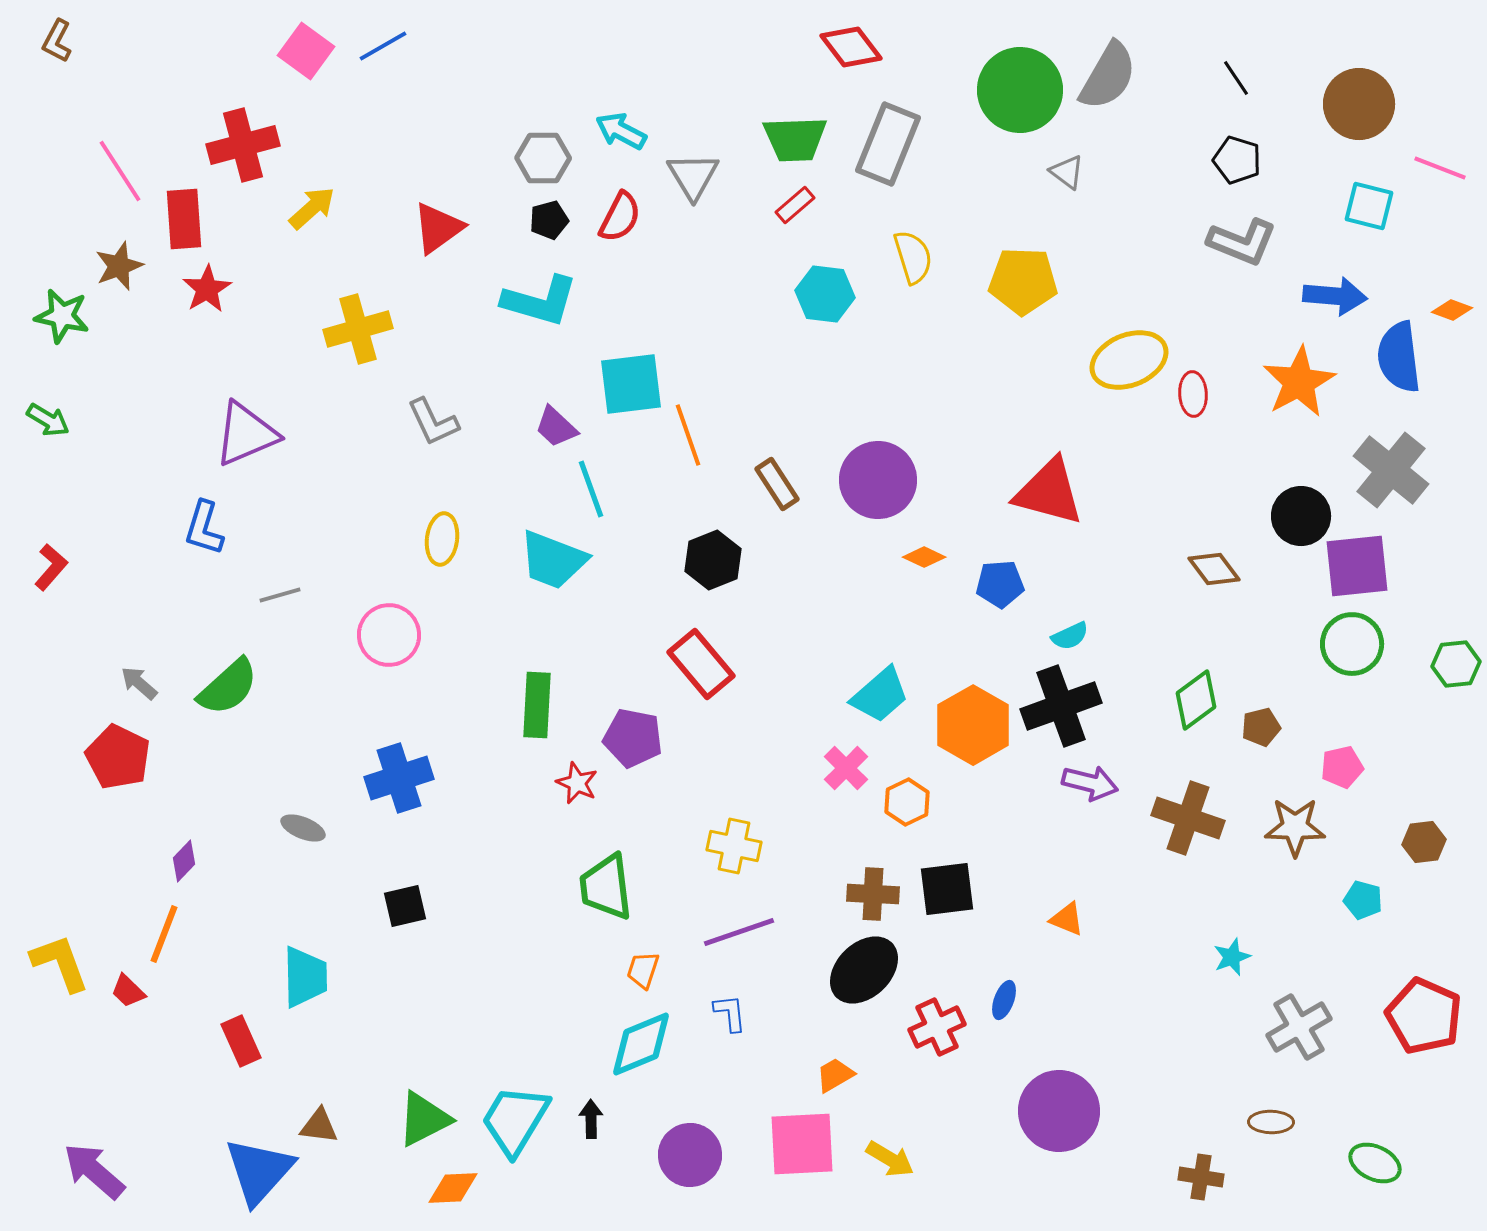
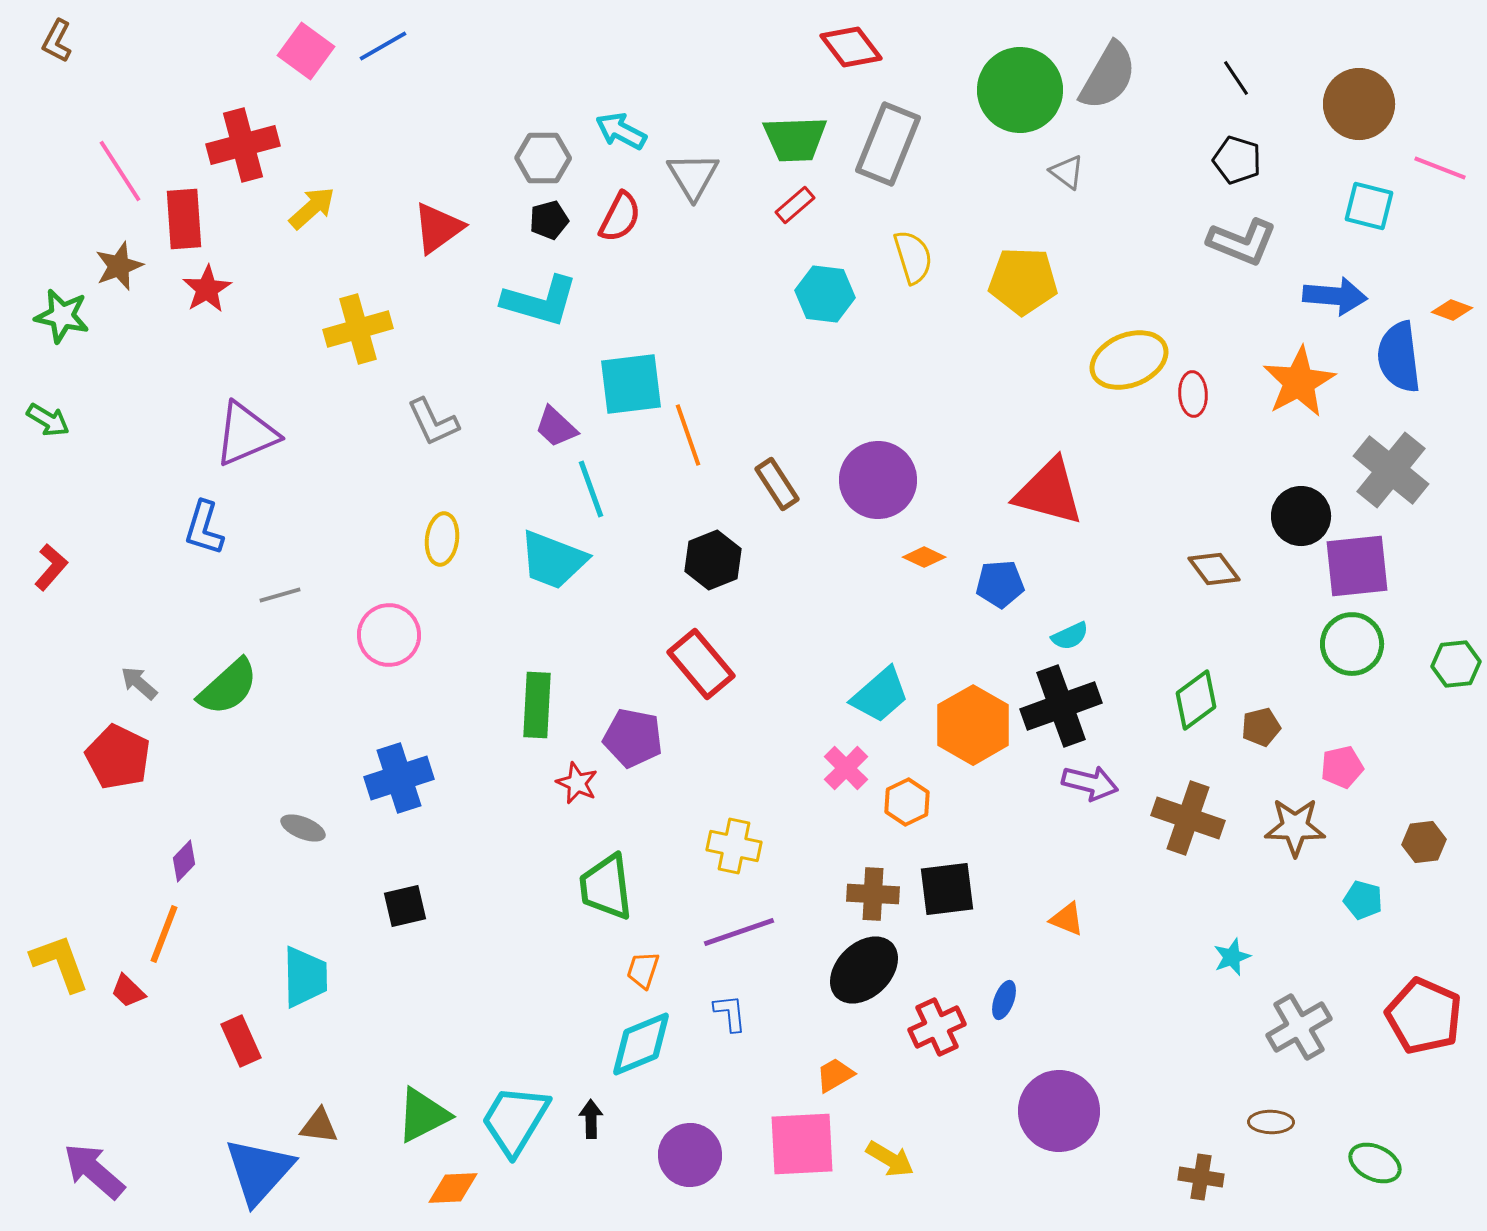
green triangle at (424, 1119): moved 1 px left, 4 px up
